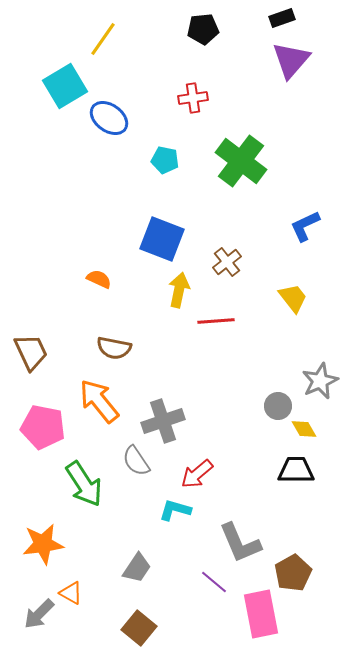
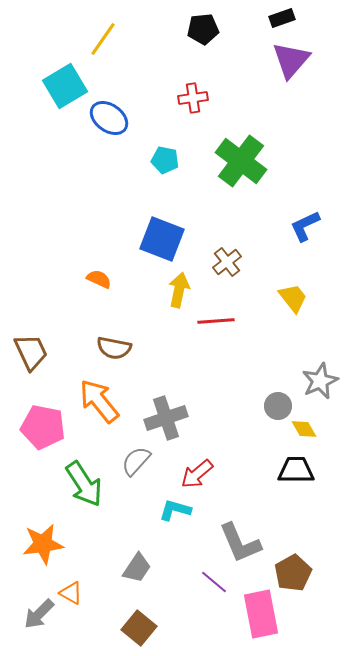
gray cross: moved 3 px right, 3 px up
gray semicircle: rotated 76 degrees clockwise
